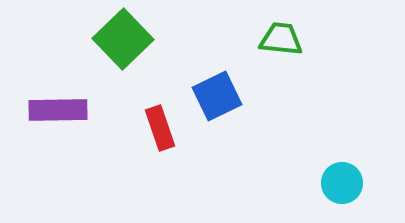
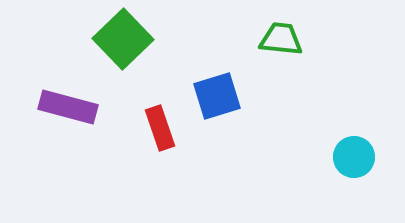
blue square: rotated 9 degrees clockwise
purple rectangle: moved 10 px right, 3 px up; rotated 16 degrees clockwise
cyan circle: moved 12 px right, 26 px up
